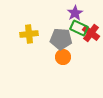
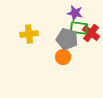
purple star: rotated 28 degrees counterclockwise
green rectangle: rotated 18 degrees counterclockwise
gray pentagon: moved 6 px right; rotated 10 degrees clockwise
